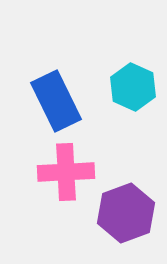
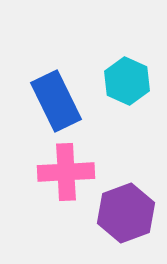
cyan hexagon: moved 6 px left, 6 px up
